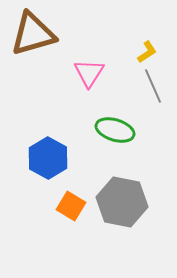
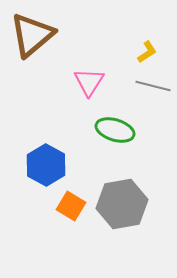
brown triangle: moved 1 px left, 1 px down; rotated 24 degrees counterclockwise
pink triangle: moved 9 px down
gray line: rotated 52 degrees counterclockwise
blue hexagon: moved 2 px left, 7 px down
gray hexagon: moved 2 px down; rotated 21 degrees counterclockwise
